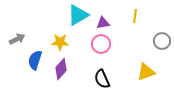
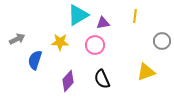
pink circle: moved 6 px left, 1 px down
purple diamond: moved 7 px right, 12 px down
